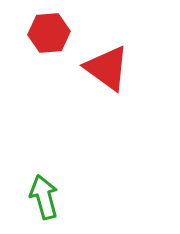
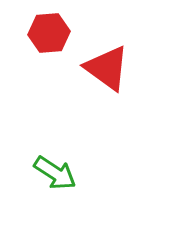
green arrow: moved 11 px right, 24 px up; rotated 138 degrees clockwise
